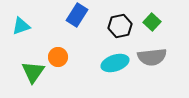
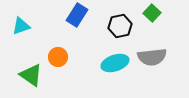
green square: moved 9 px up
green triangle: moved 2 px left, 3 px down; rotated 30 degrees counterclockwise
